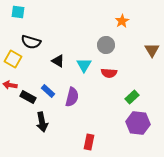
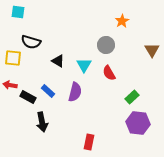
yellow square: moved 1 px up; rotated 24 degrees counterclockwise
red semicircle: rotated 56 degrees clockwise
purple semicircle: moved 3 px right, 5 px up
